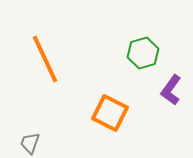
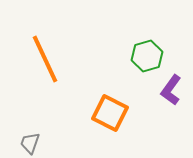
green hexagon: moved 4 px right, 3 px down
